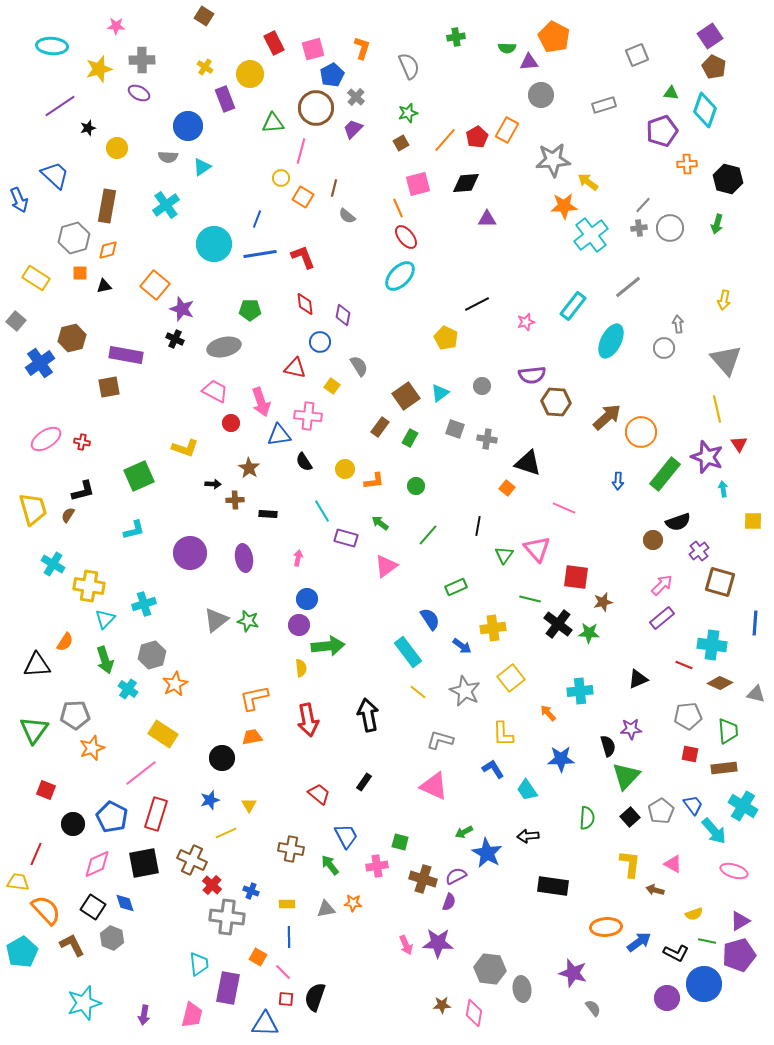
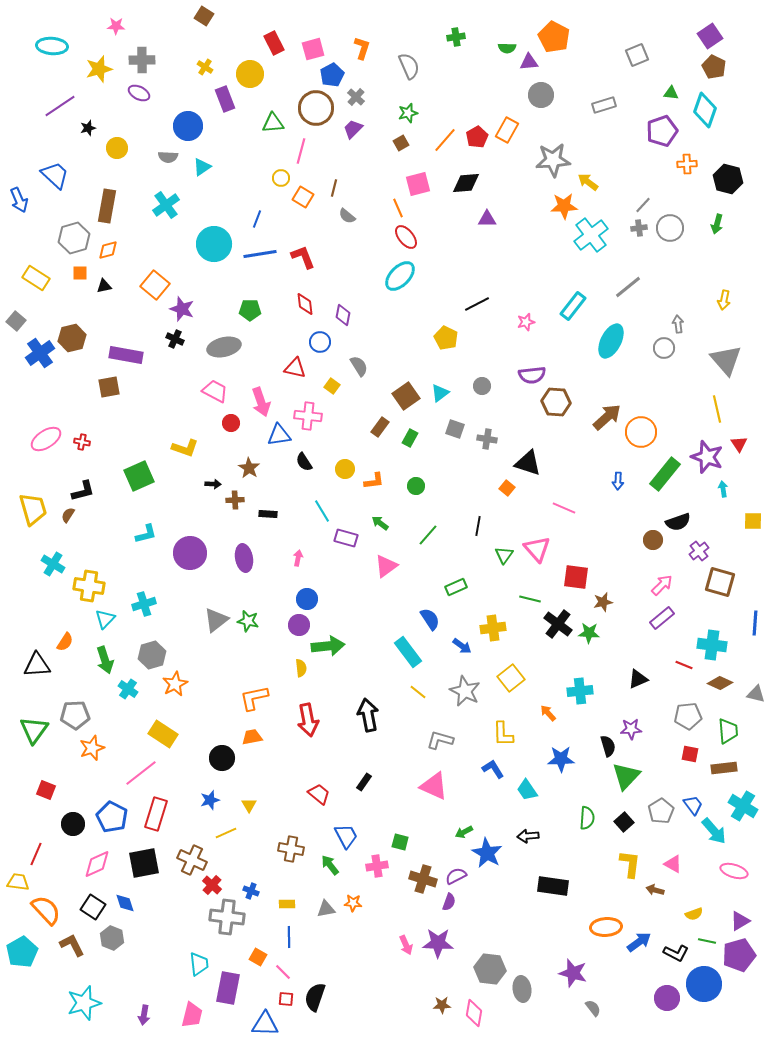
blue cross at (40, 363): moved 10 px up
cyan L-shape at (134, 530): moved 12 px right, 4 px down
black square at (630, 817): moved 6 px left, 5 px down
